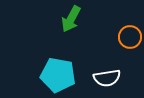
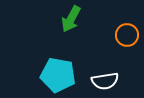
orange circle: moved 3 px left, 2 px up
white semicircle: moved 2 px left, 3 px down
